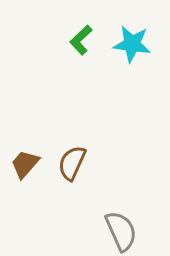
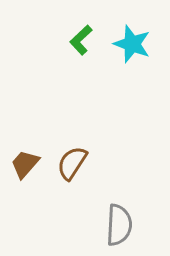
cyan star: rotated 12 degrees clockwise
brown semicircle: rotated 9 degrees clockwise
gray semicircle: moved 2 px left, 6 px up; rotated 27 degrees clockwise
